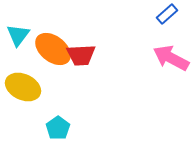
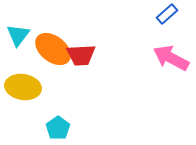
yellow ellipse: rotated 16 degrees counterclockwise
